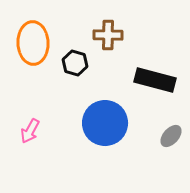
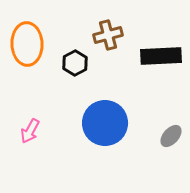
brown cross: rotated 16 degrees counterclockwise
orange ellipse: moved 6 px left, 1 px down
black hexagon: rotated 15 degrees clockwise
black rectangle: moved 6 px right, 24 px up; rotated 18 degrees counterclockwise
